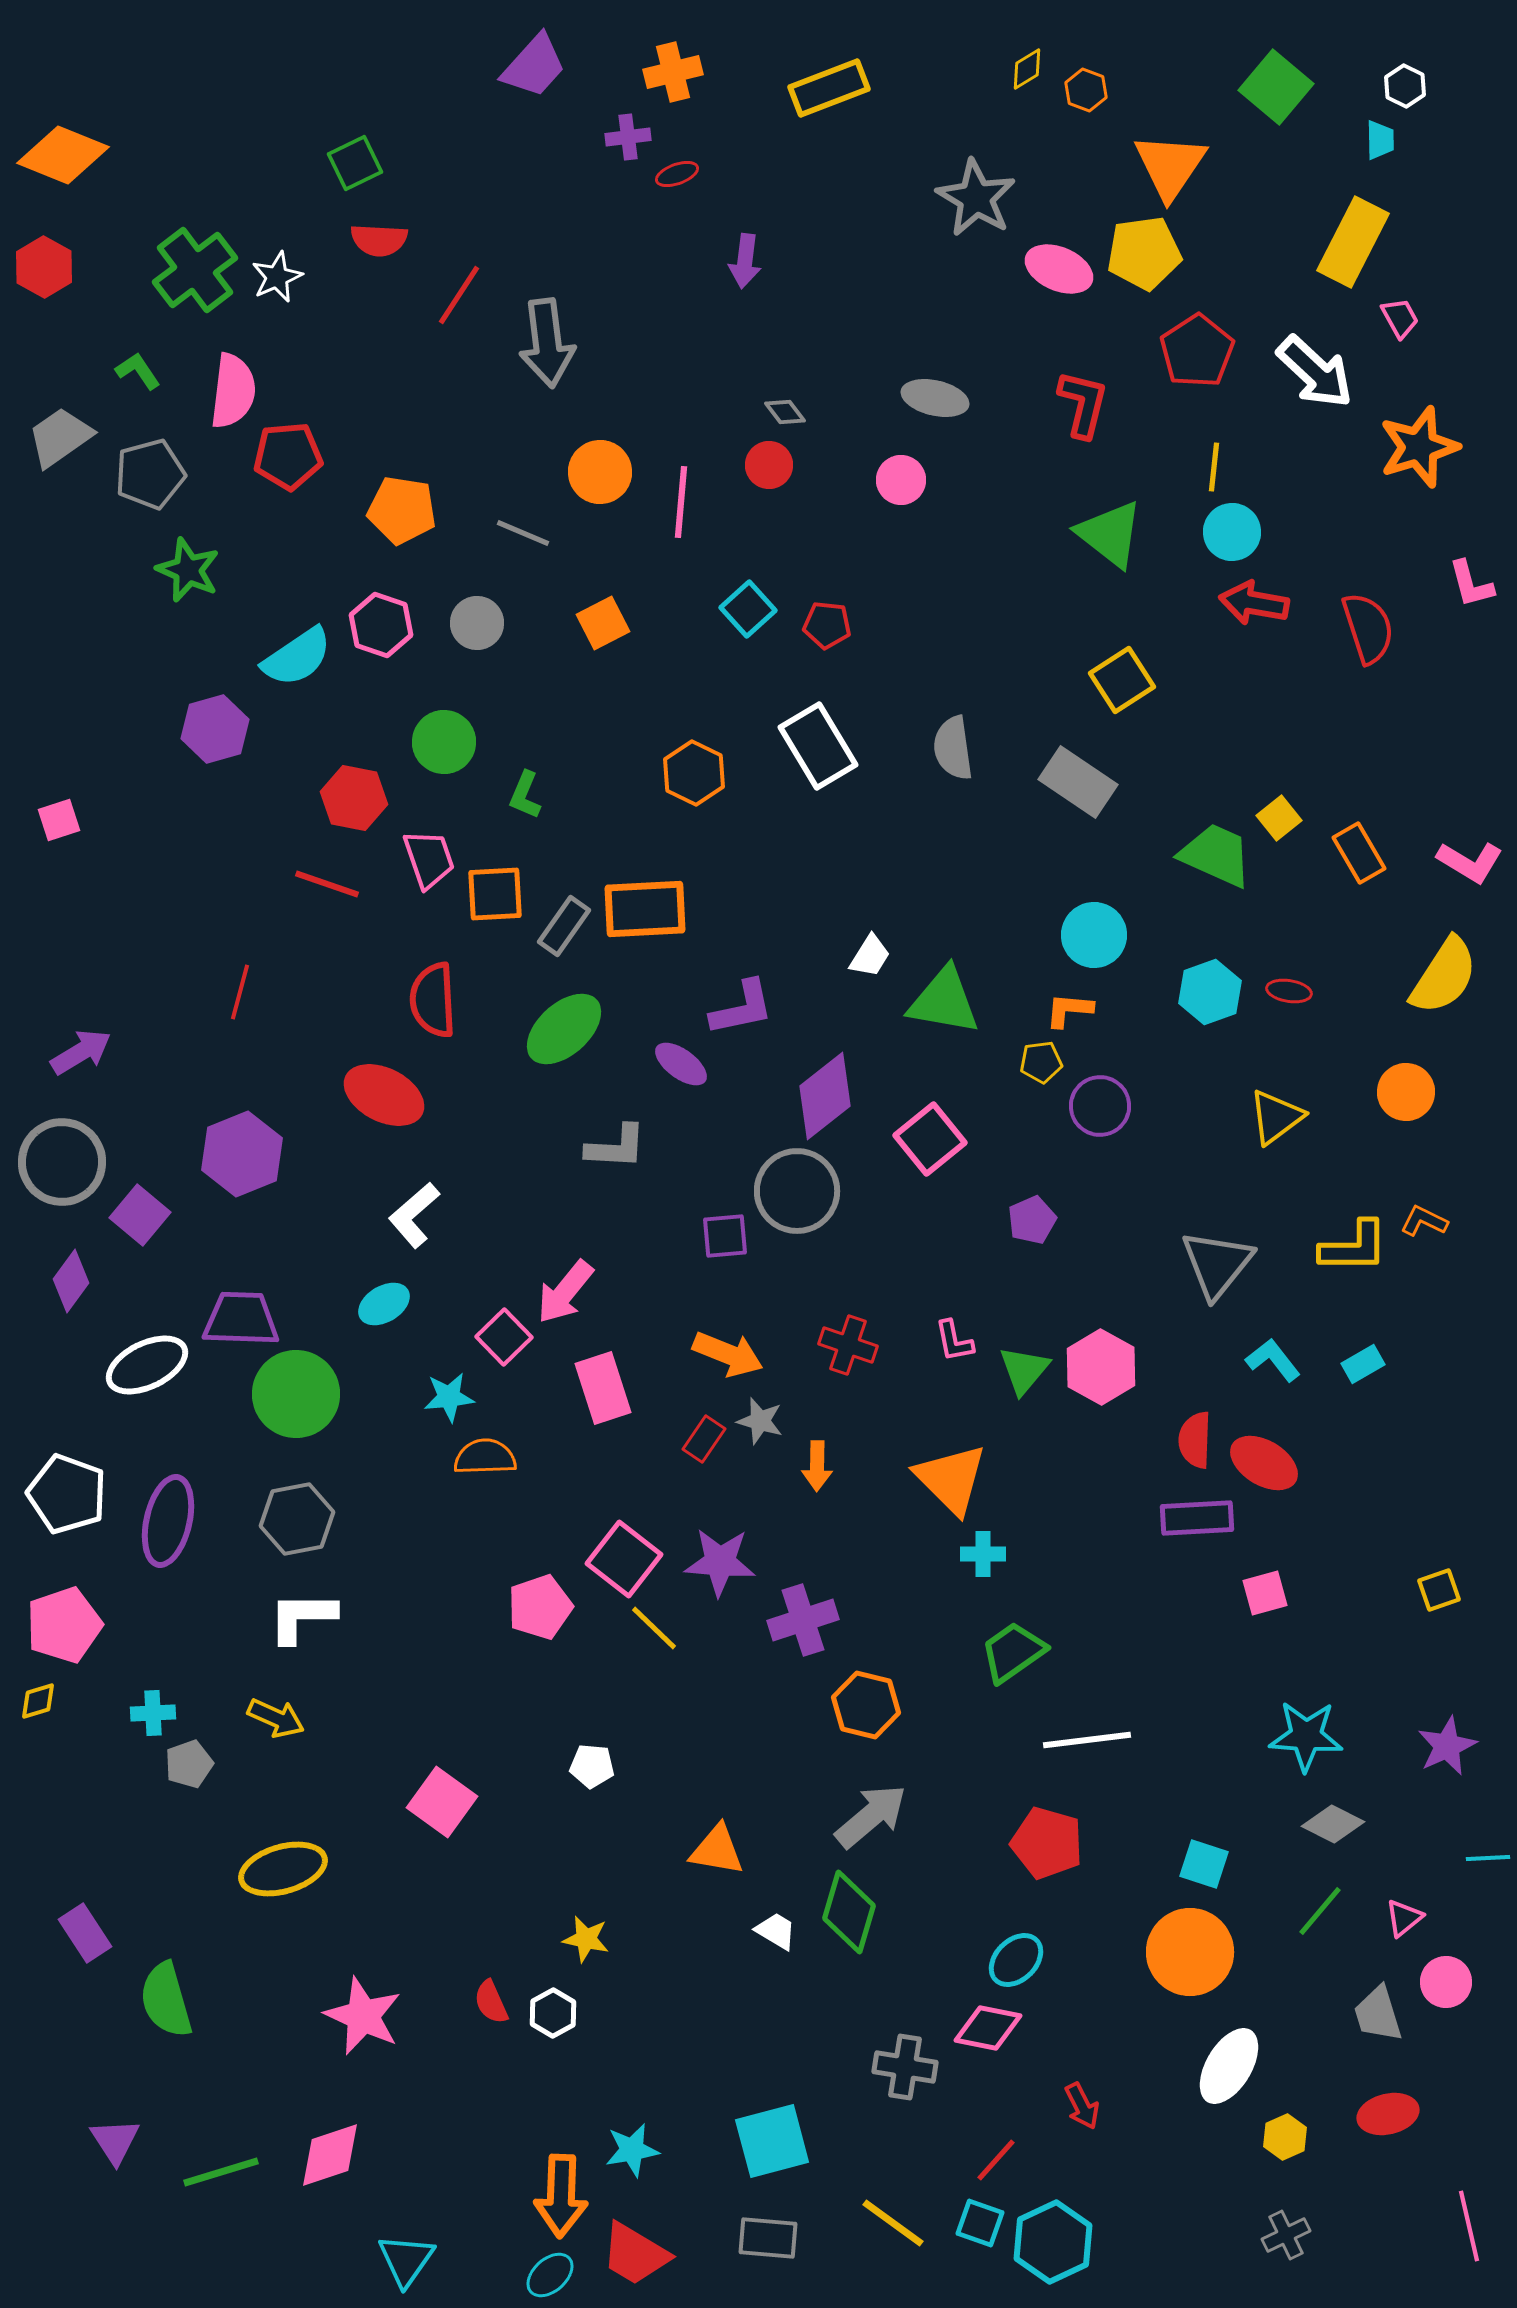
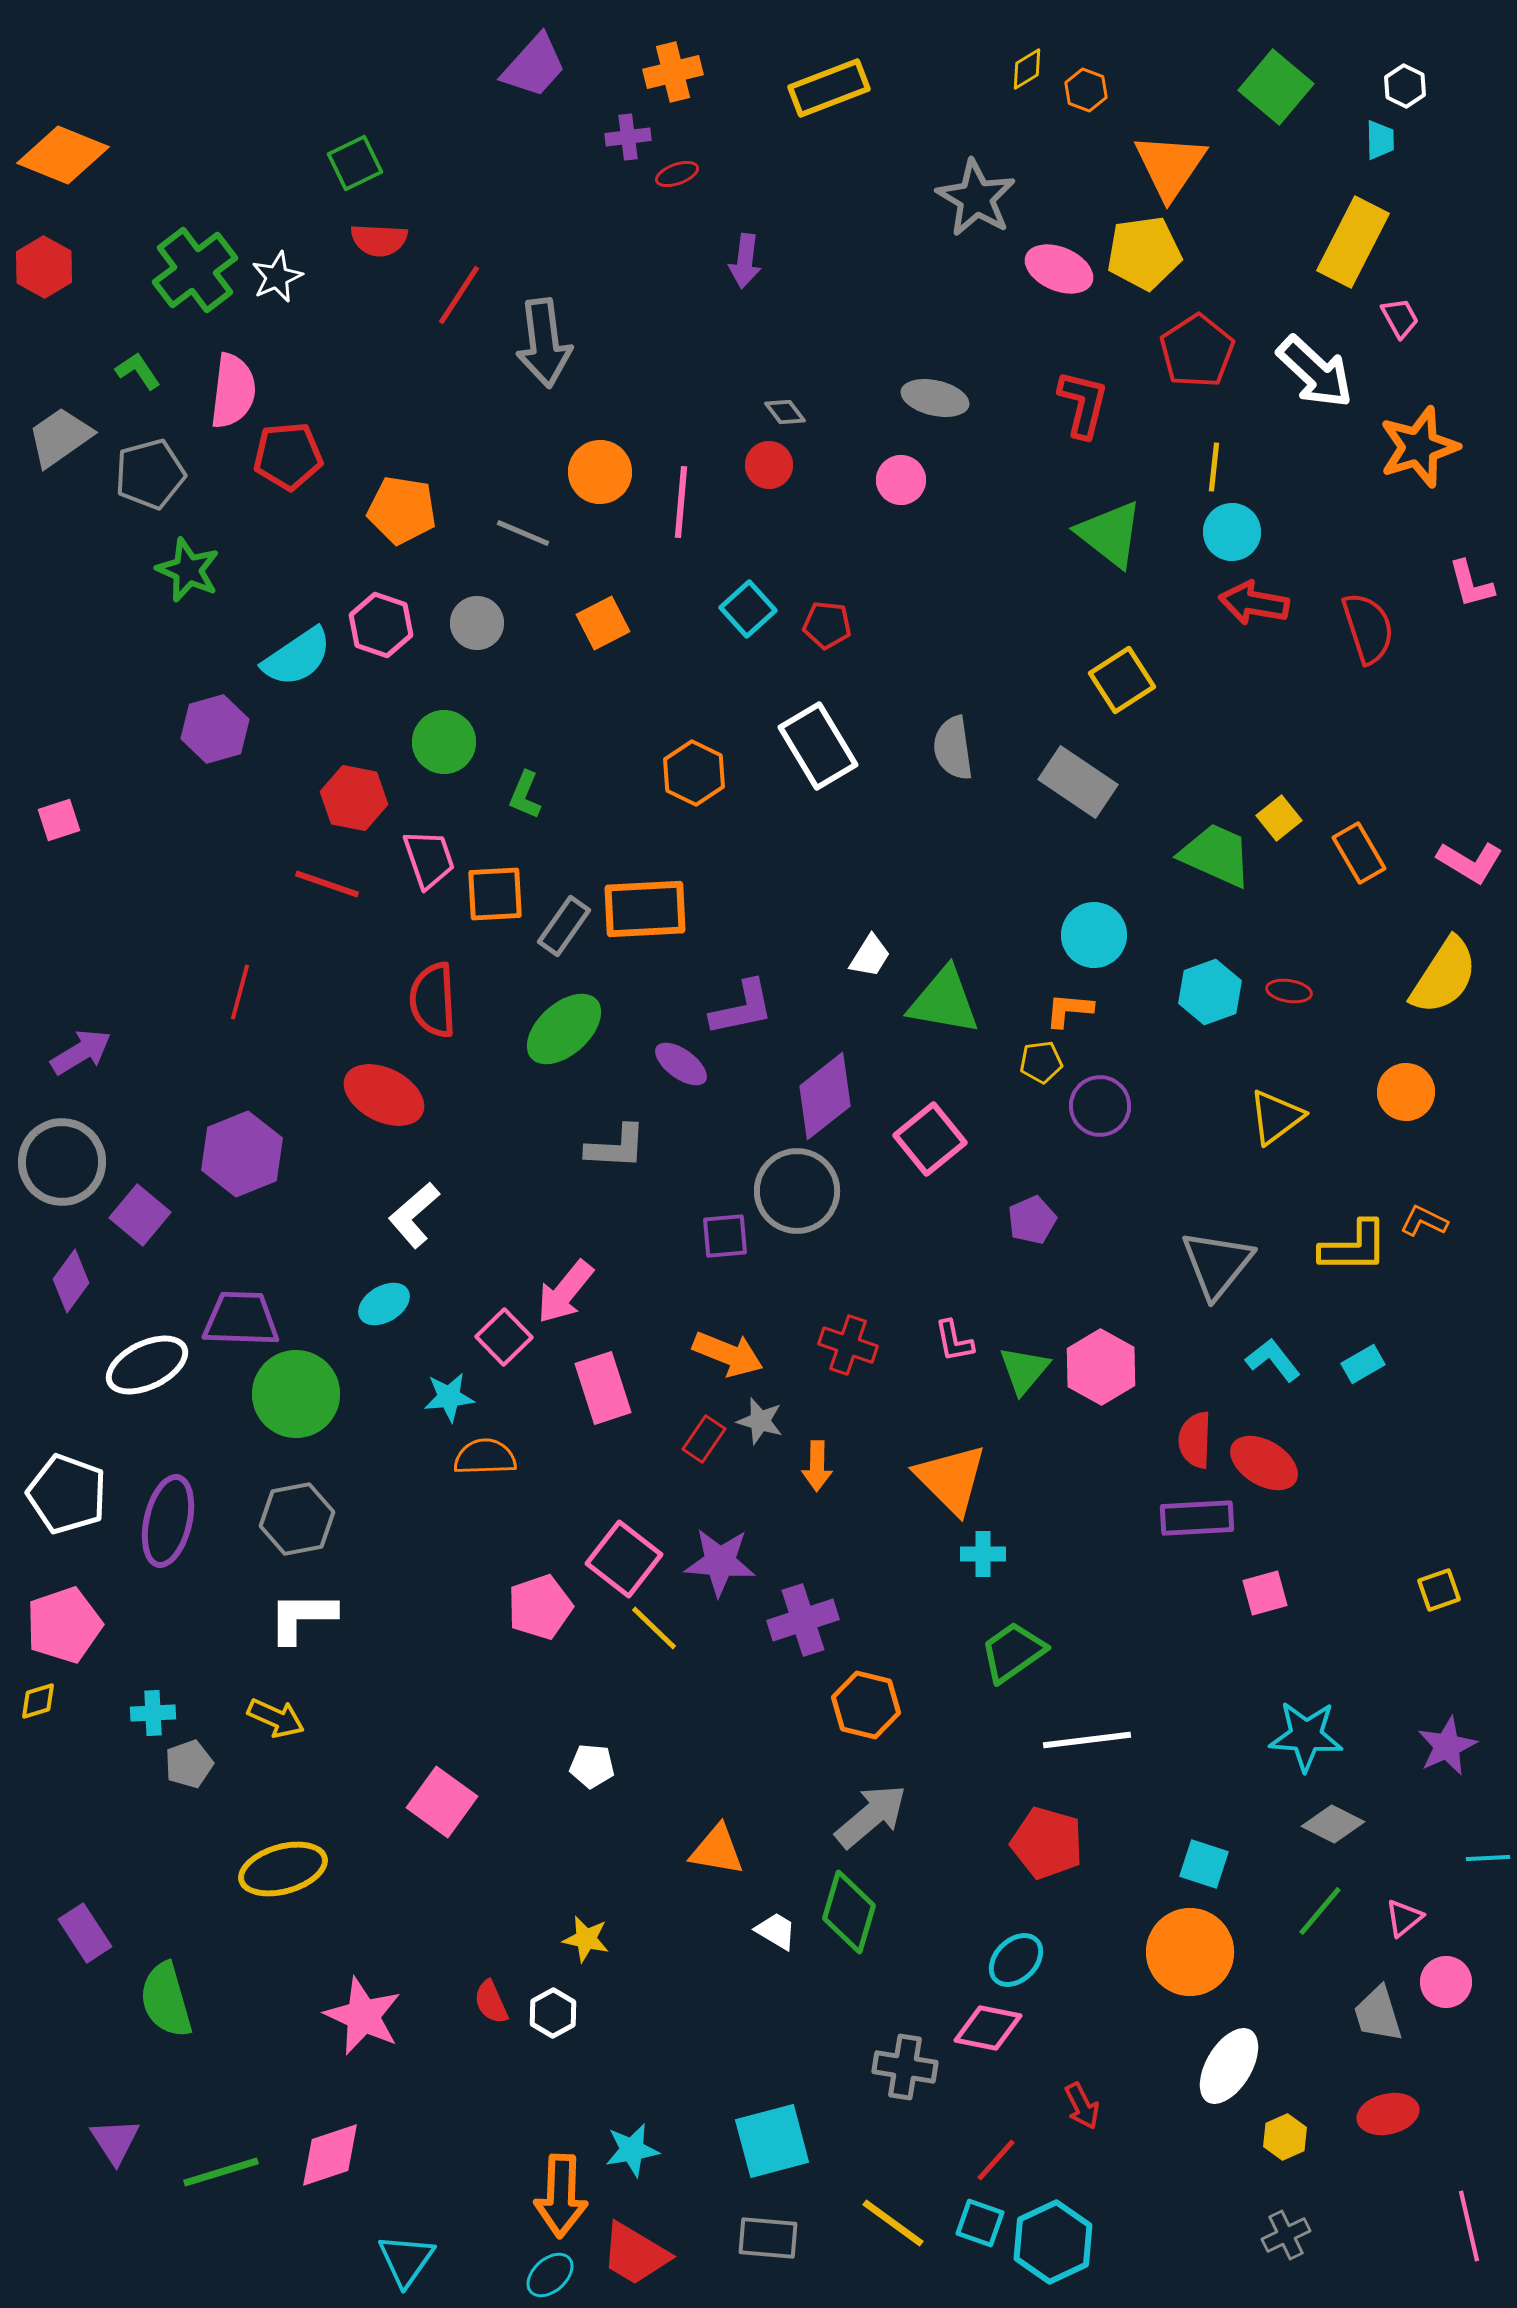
gray arrow at (547, 343): moved 3 px left
